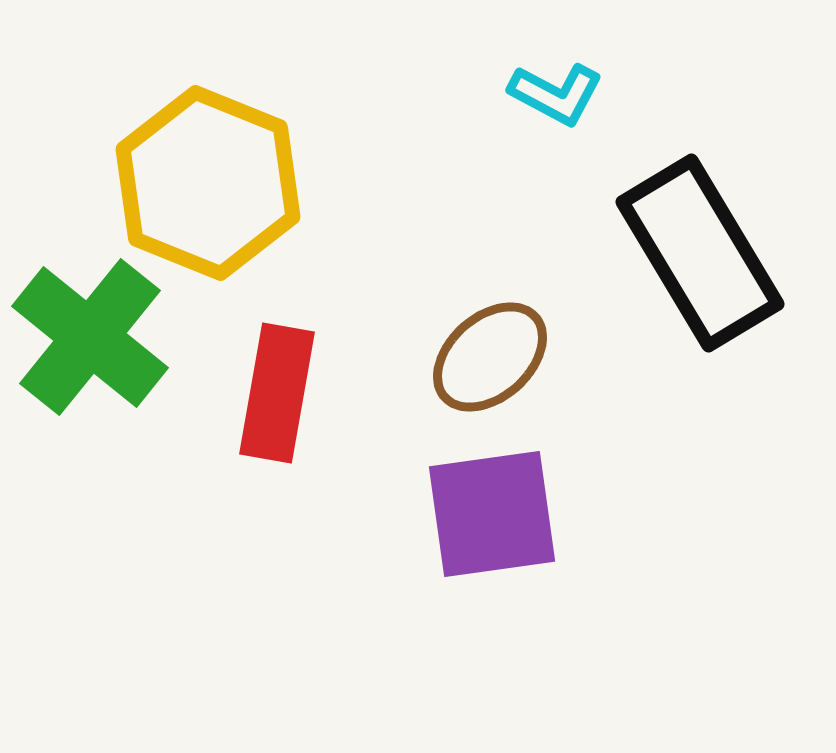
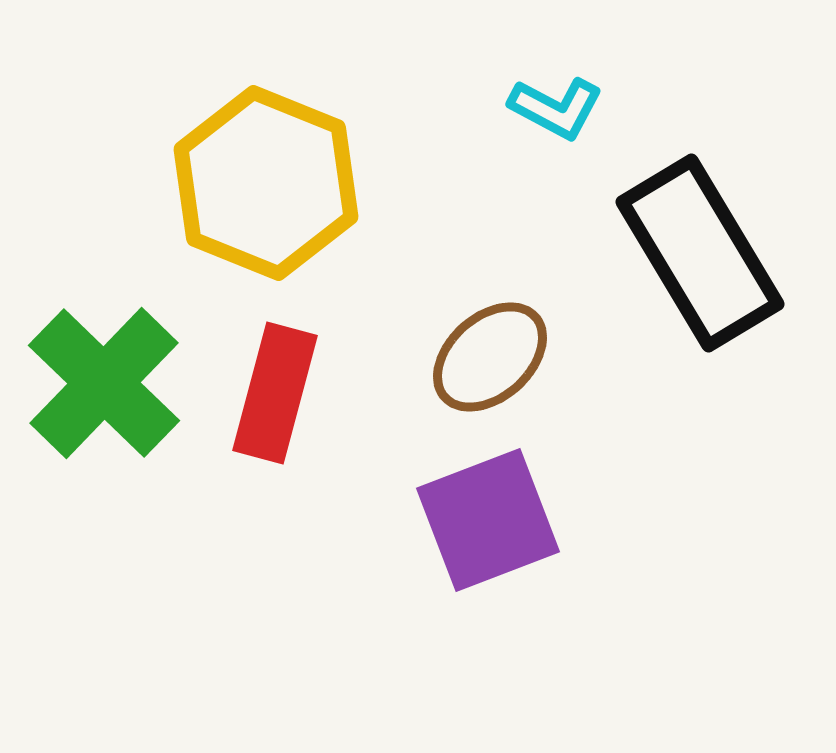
cyan L-shape: moved 14 px down
yellow hexagon: moved 58 px right
green cross: moved 14 px right, 46 px down; rotated 5 degrees clockwise
red rectangle: moved 2 px left; rotated 5 degrees clockwise
purple square: moved 4 px left, 6 px down; rotated 13 degrees counterclockwise
